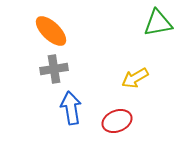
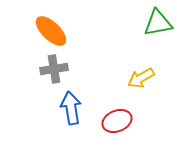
yellow arrow: moved 6 px right
